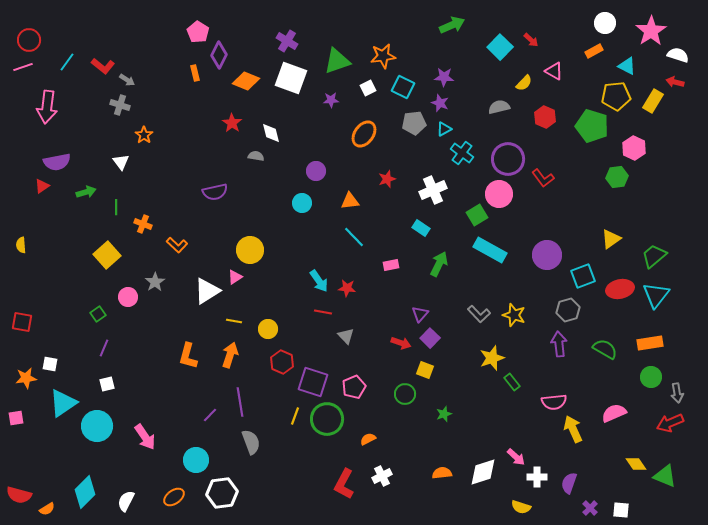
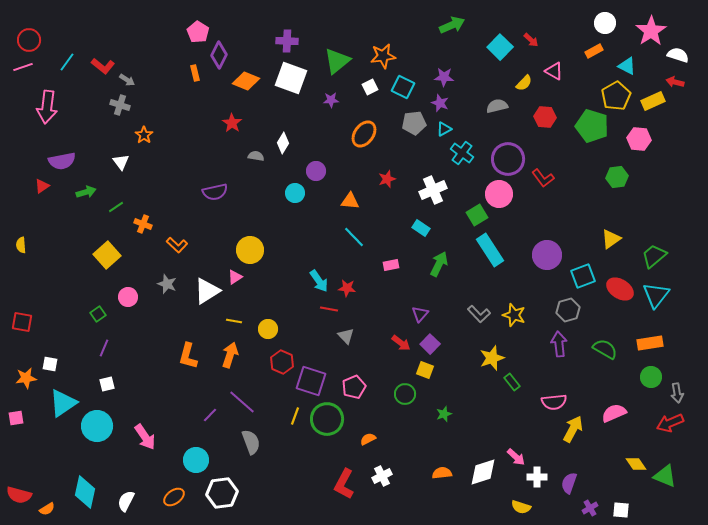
purple cross at (287, 41): rotated 30 degrees counterclockwise
green triangle at (337, 61): rotated 20 degrees counterclockwise
white square at (368, 88): moved 2 px right, 1 px up
yellow pentagon at (616, 96): rotated 24 degrees counterclockwise
yellow rectangle at (653, 101): rotated 35 degrees clockwise
gray semicircle at (499, 107): moved 2 px left, 1 px up
red hexagon at (545, 117): rotated 20 degrees counterclockwise
white diamond at (271, 133): moved 12 px right, 10 px down; rotated 45 degrees clockwise
pink hexagon at (634, 148): moved 5 px right, 9 px up; rotated 20 degrees counterclockwise
purple semicircle at (57, 162): moved 5 px right, 1 px up
orange triangle at (350, 201): rotated 12 degrees clockwise
cyan circle at (302, 203): moved 7 px left, 10 px up
green line at (116, 207): rotated 56 degrees clockwise
cyan rectangle at (490, 250): rotated 28 degrees clockwise
gray star at (155, 282): moved 12 px right, 2 px down; rotated 18 degrees counterclockwise
red ellipse at (620, 289): rotated 44 degrees clockwise
red line at (323, 312): moved 6 px right, 3 px up
purple square at (430, 338): moved 6 px down
red arrow at (401, 343): rotated 18 degrees clockwise
purple square at (313, 382): moved 2 px left, 1 px up
purple line at (240, 402): moved 2 px right; rotated 40 degrees counterclockwise
yellow arrow at (573, 429): rotated 52 degrees clockwise
cyan diamond at (85, 492): rotated 32 degrees counterclockwise
purple cross at (590, 508): rotated 14 degrees clockwise
